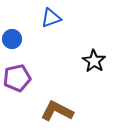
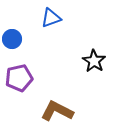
purple pentagon: moved 2 px right
